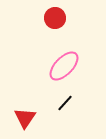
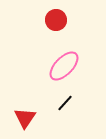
red circle: moved 1 px right, 2 px down
